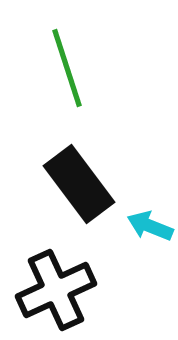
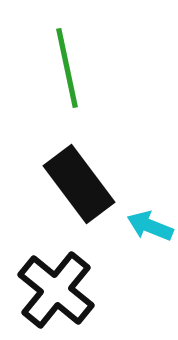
green line: rotated 6 degrees clockwise
black cross: rotated 26 degrees counterclockwise
